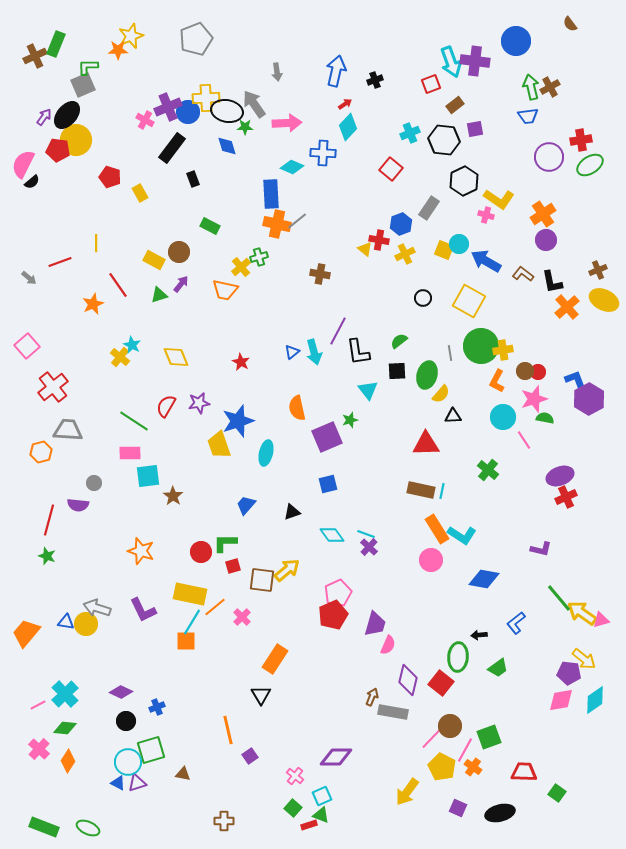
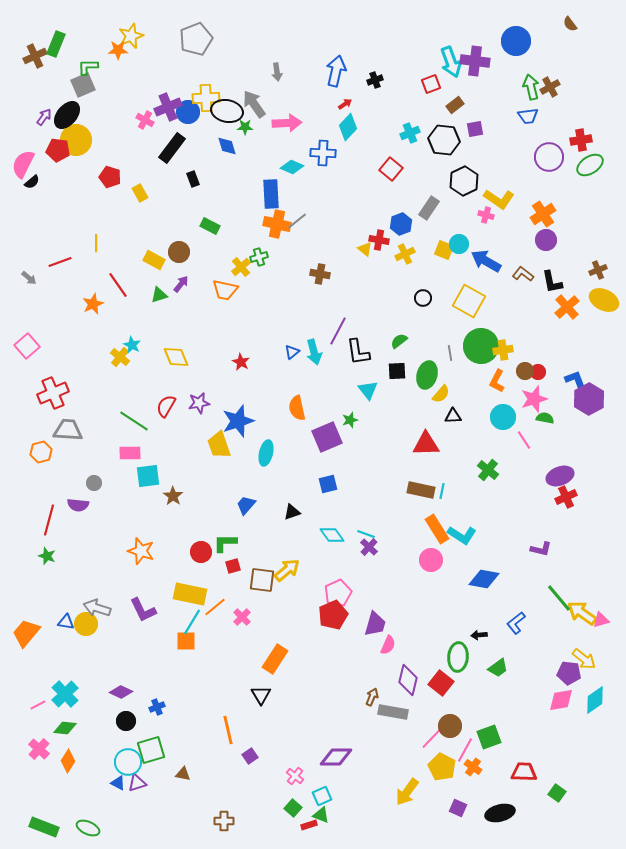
red cross at (53, 387): moved 6 px down; rotated 16 degrees clockwise
